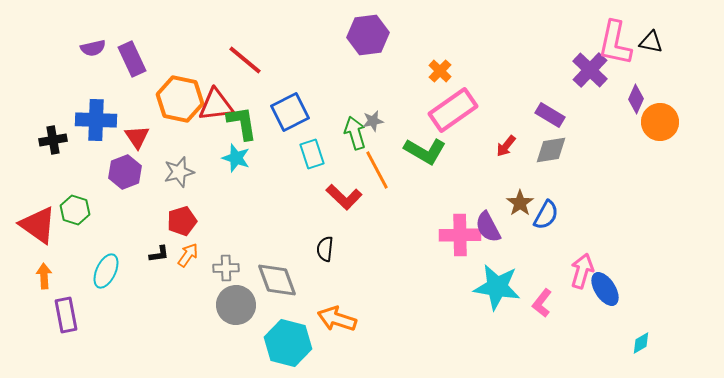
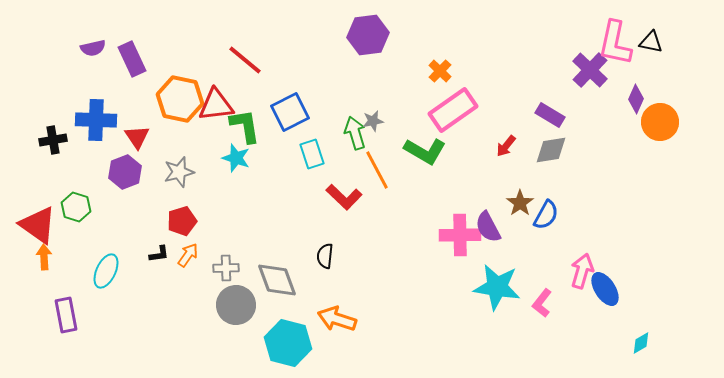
green L-shape at (242, 123): moved 3 px right, 3 px down
green hexagon at (75, 210): moved 1 px right, 3 px up
black semicircle at (325, 249): moved 7 px down
orange arrow at (44, 276): moved 19 px up
